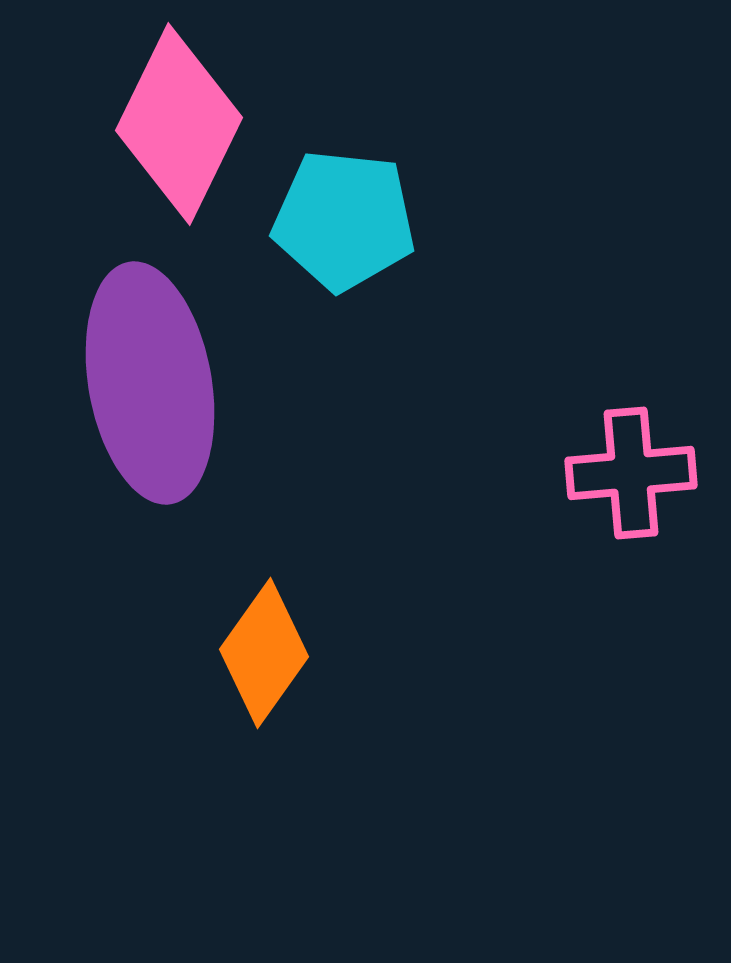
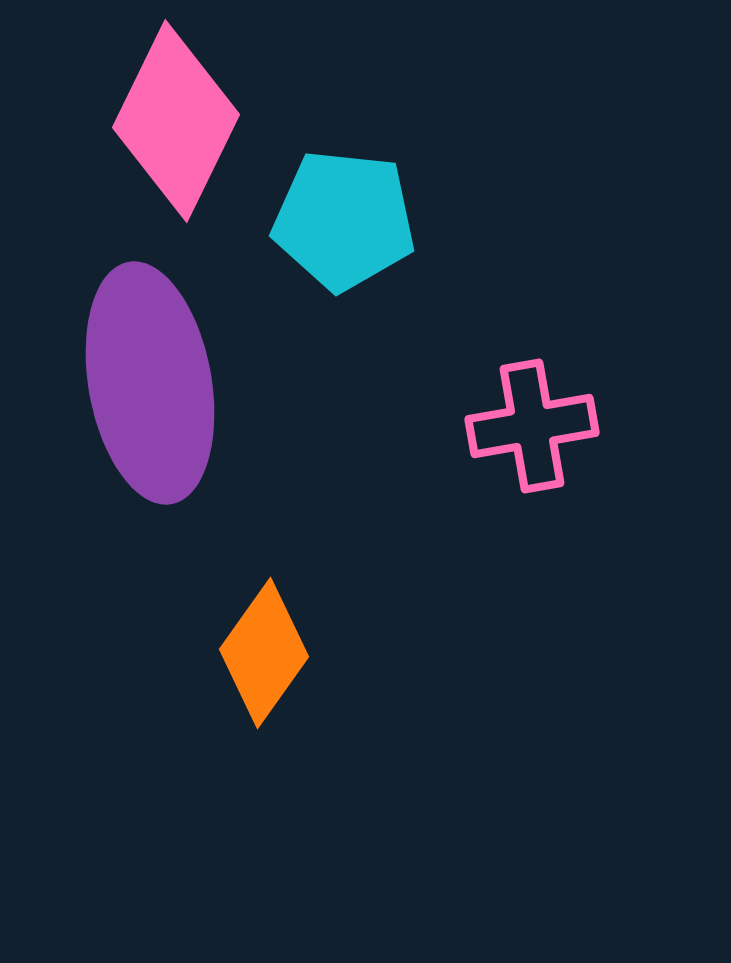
pink diamond: moved 3 px left, 3 px up
pink cross: moved 99 px left, 47 px up; rotated 5 degrees counterclockwise
